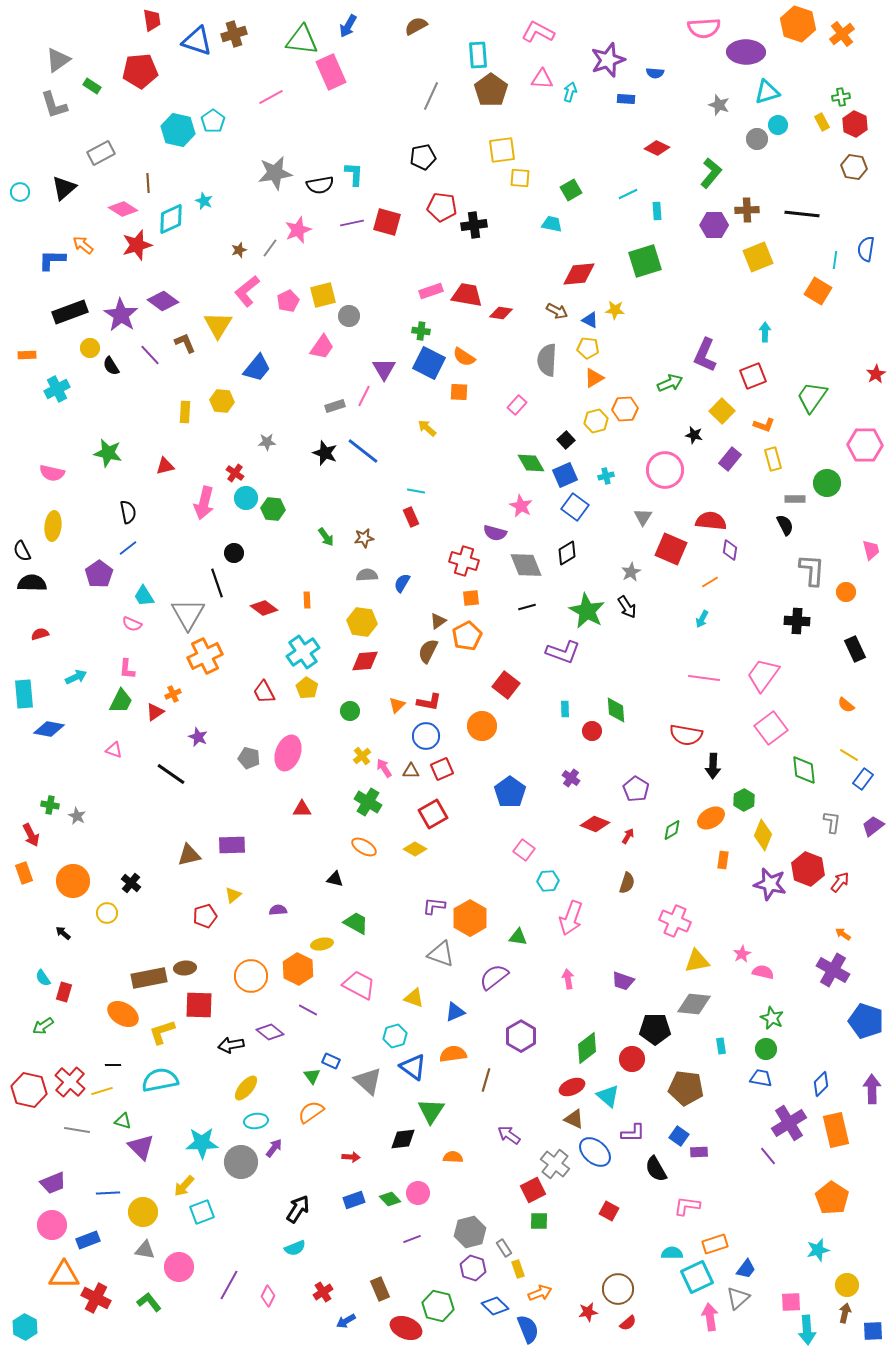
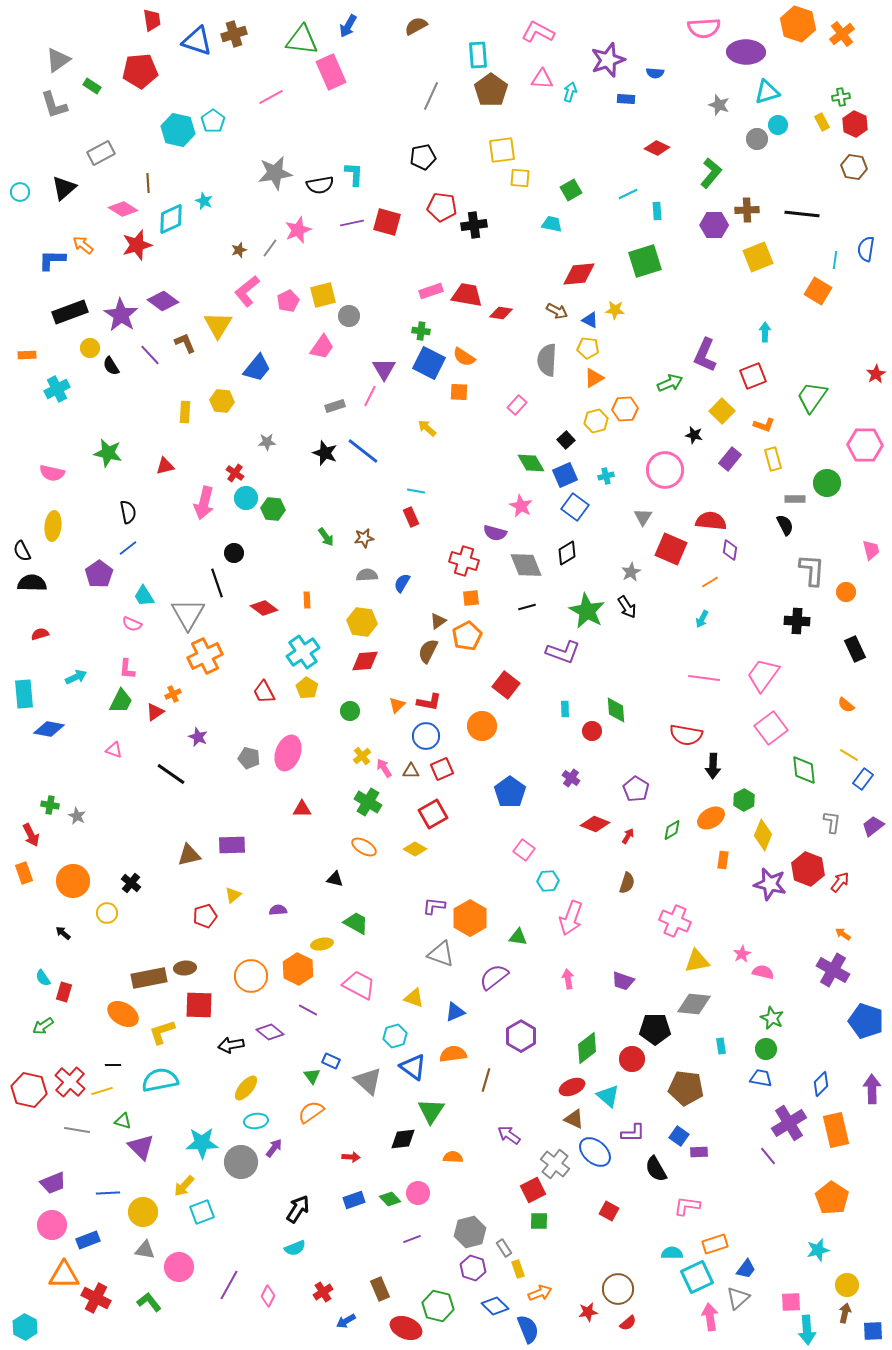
pink line at (364, 396): moved 6 px right
